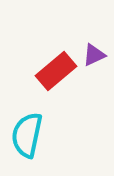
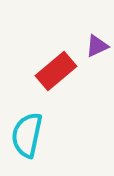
purple triangle: moved 3 px right, 9 px up
